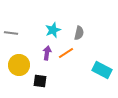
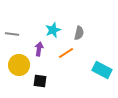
gray line: moved 1 px right, 1 px down
purple arrow: moved 8 px left, 4 px up
